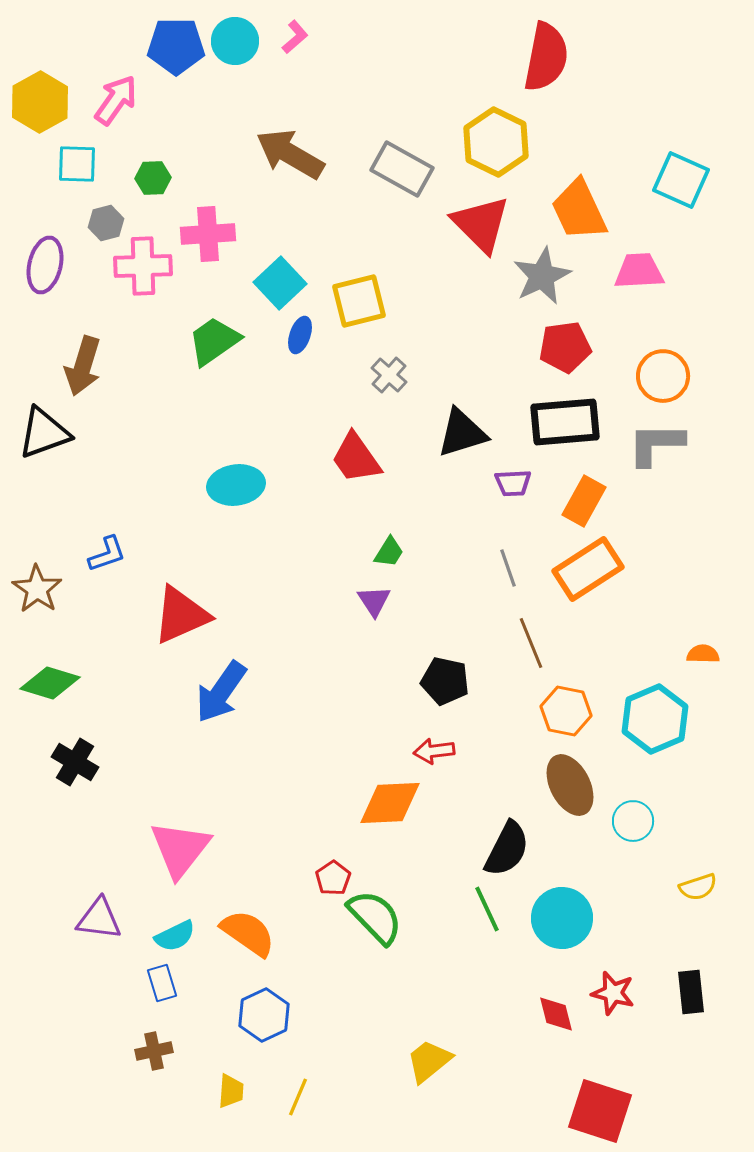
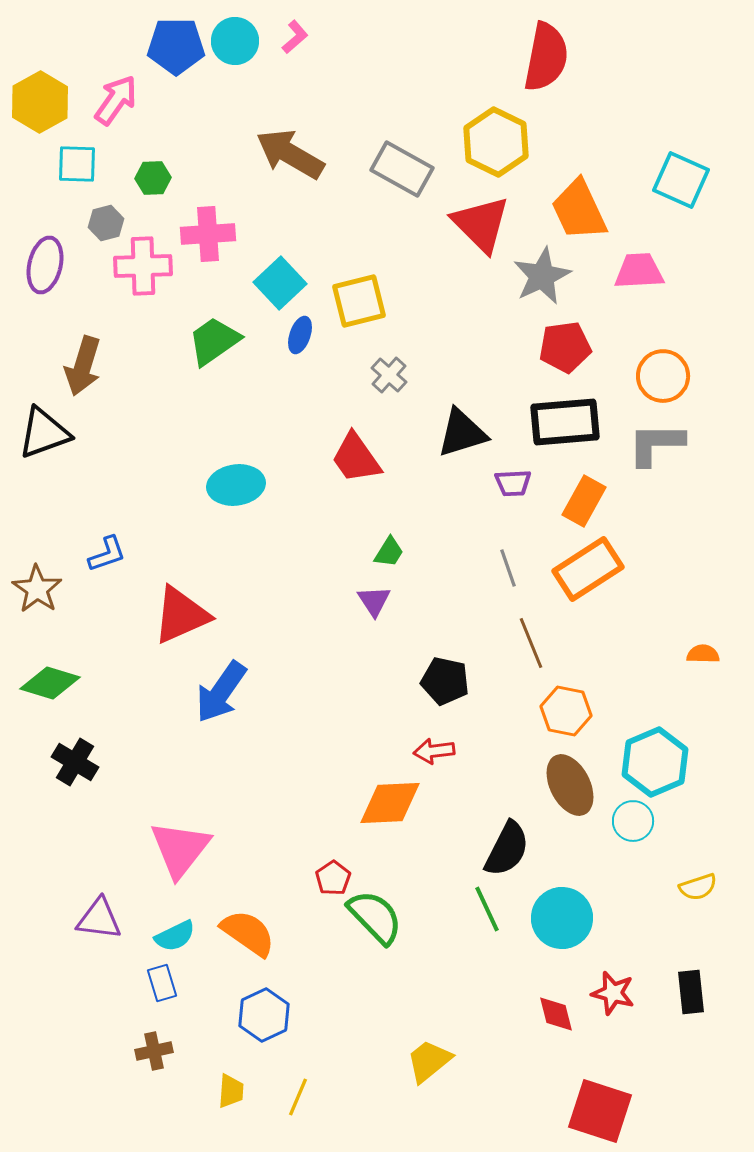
cyan hexagon at (655, 719): moved 43 px down
